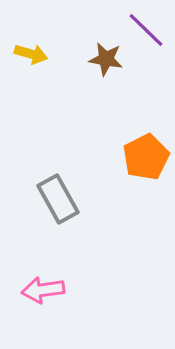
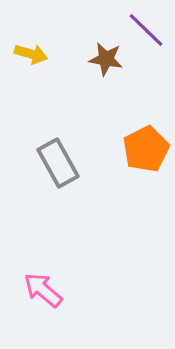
orange pentagon: moved 8 px up
gray rectangle: moved 36 px up
pink arrow: rotated 48 degrees clockwise
